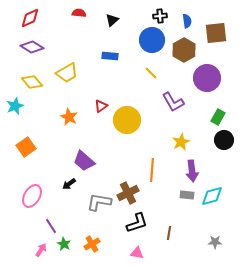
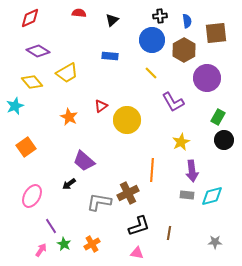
purple diamond: moved 6 px right, 4 px down
black L-shape: moved 2 px right, 3 px down
